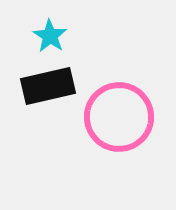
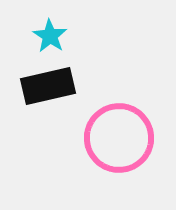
pink circle: moved 21 px down
